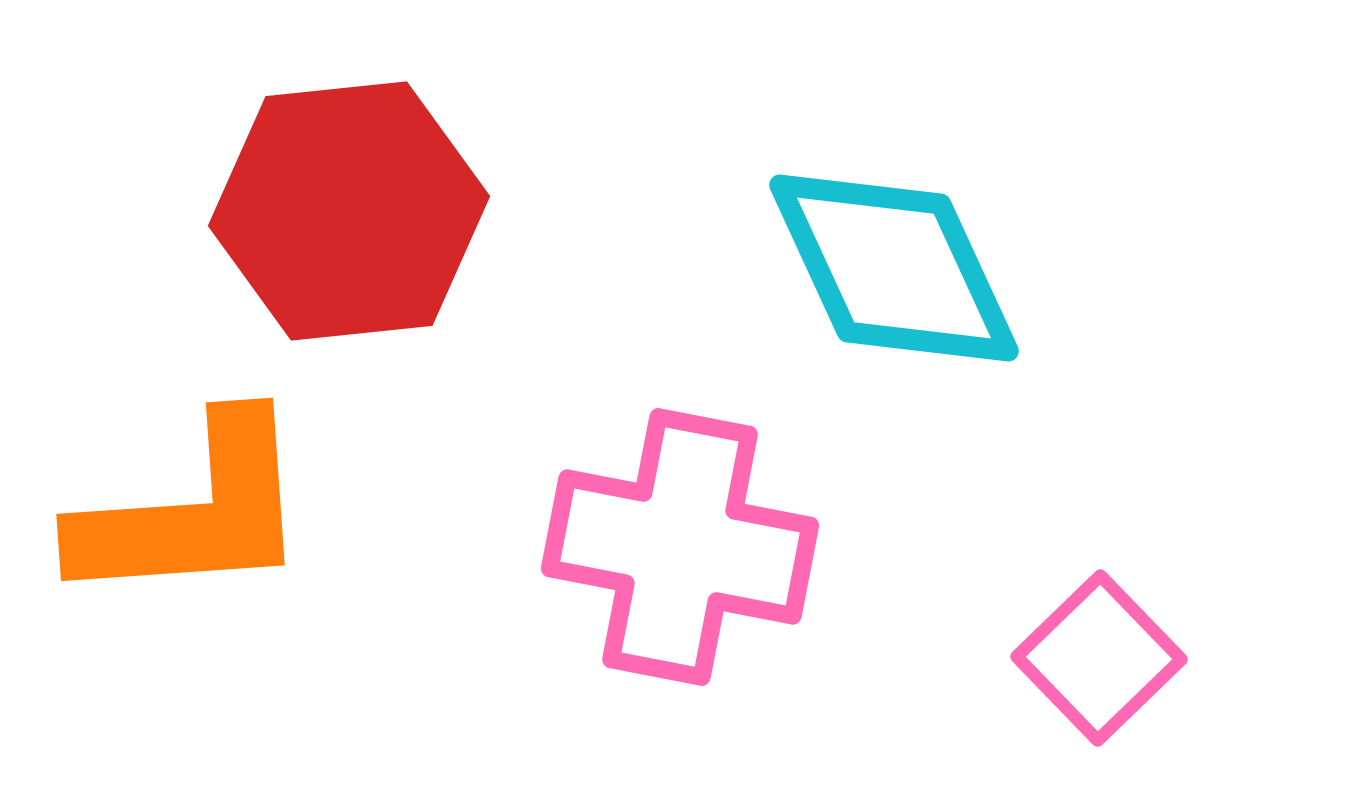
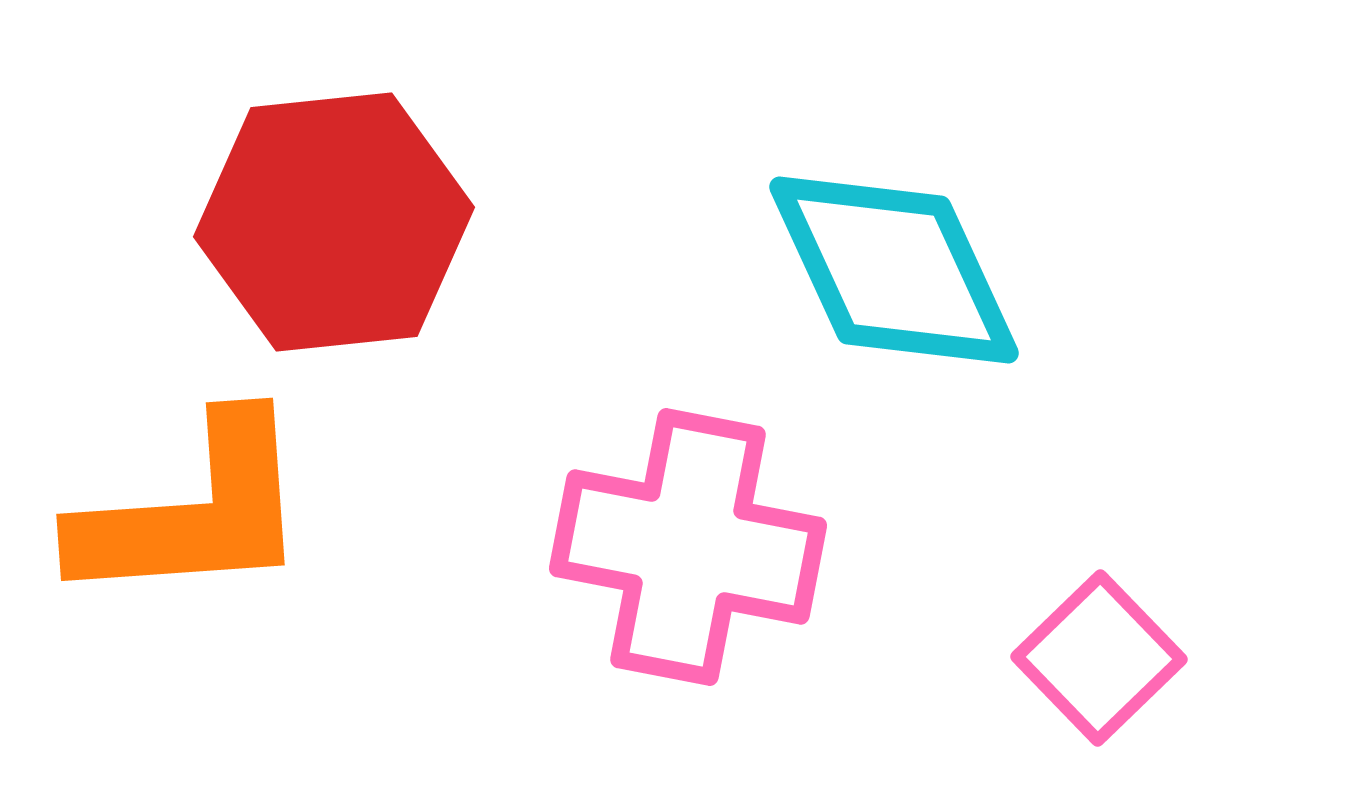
red hexagon: moved 15 px left, 11 px down
cyan diamond: moved 2 px down
pink cross: moved 8 px right
